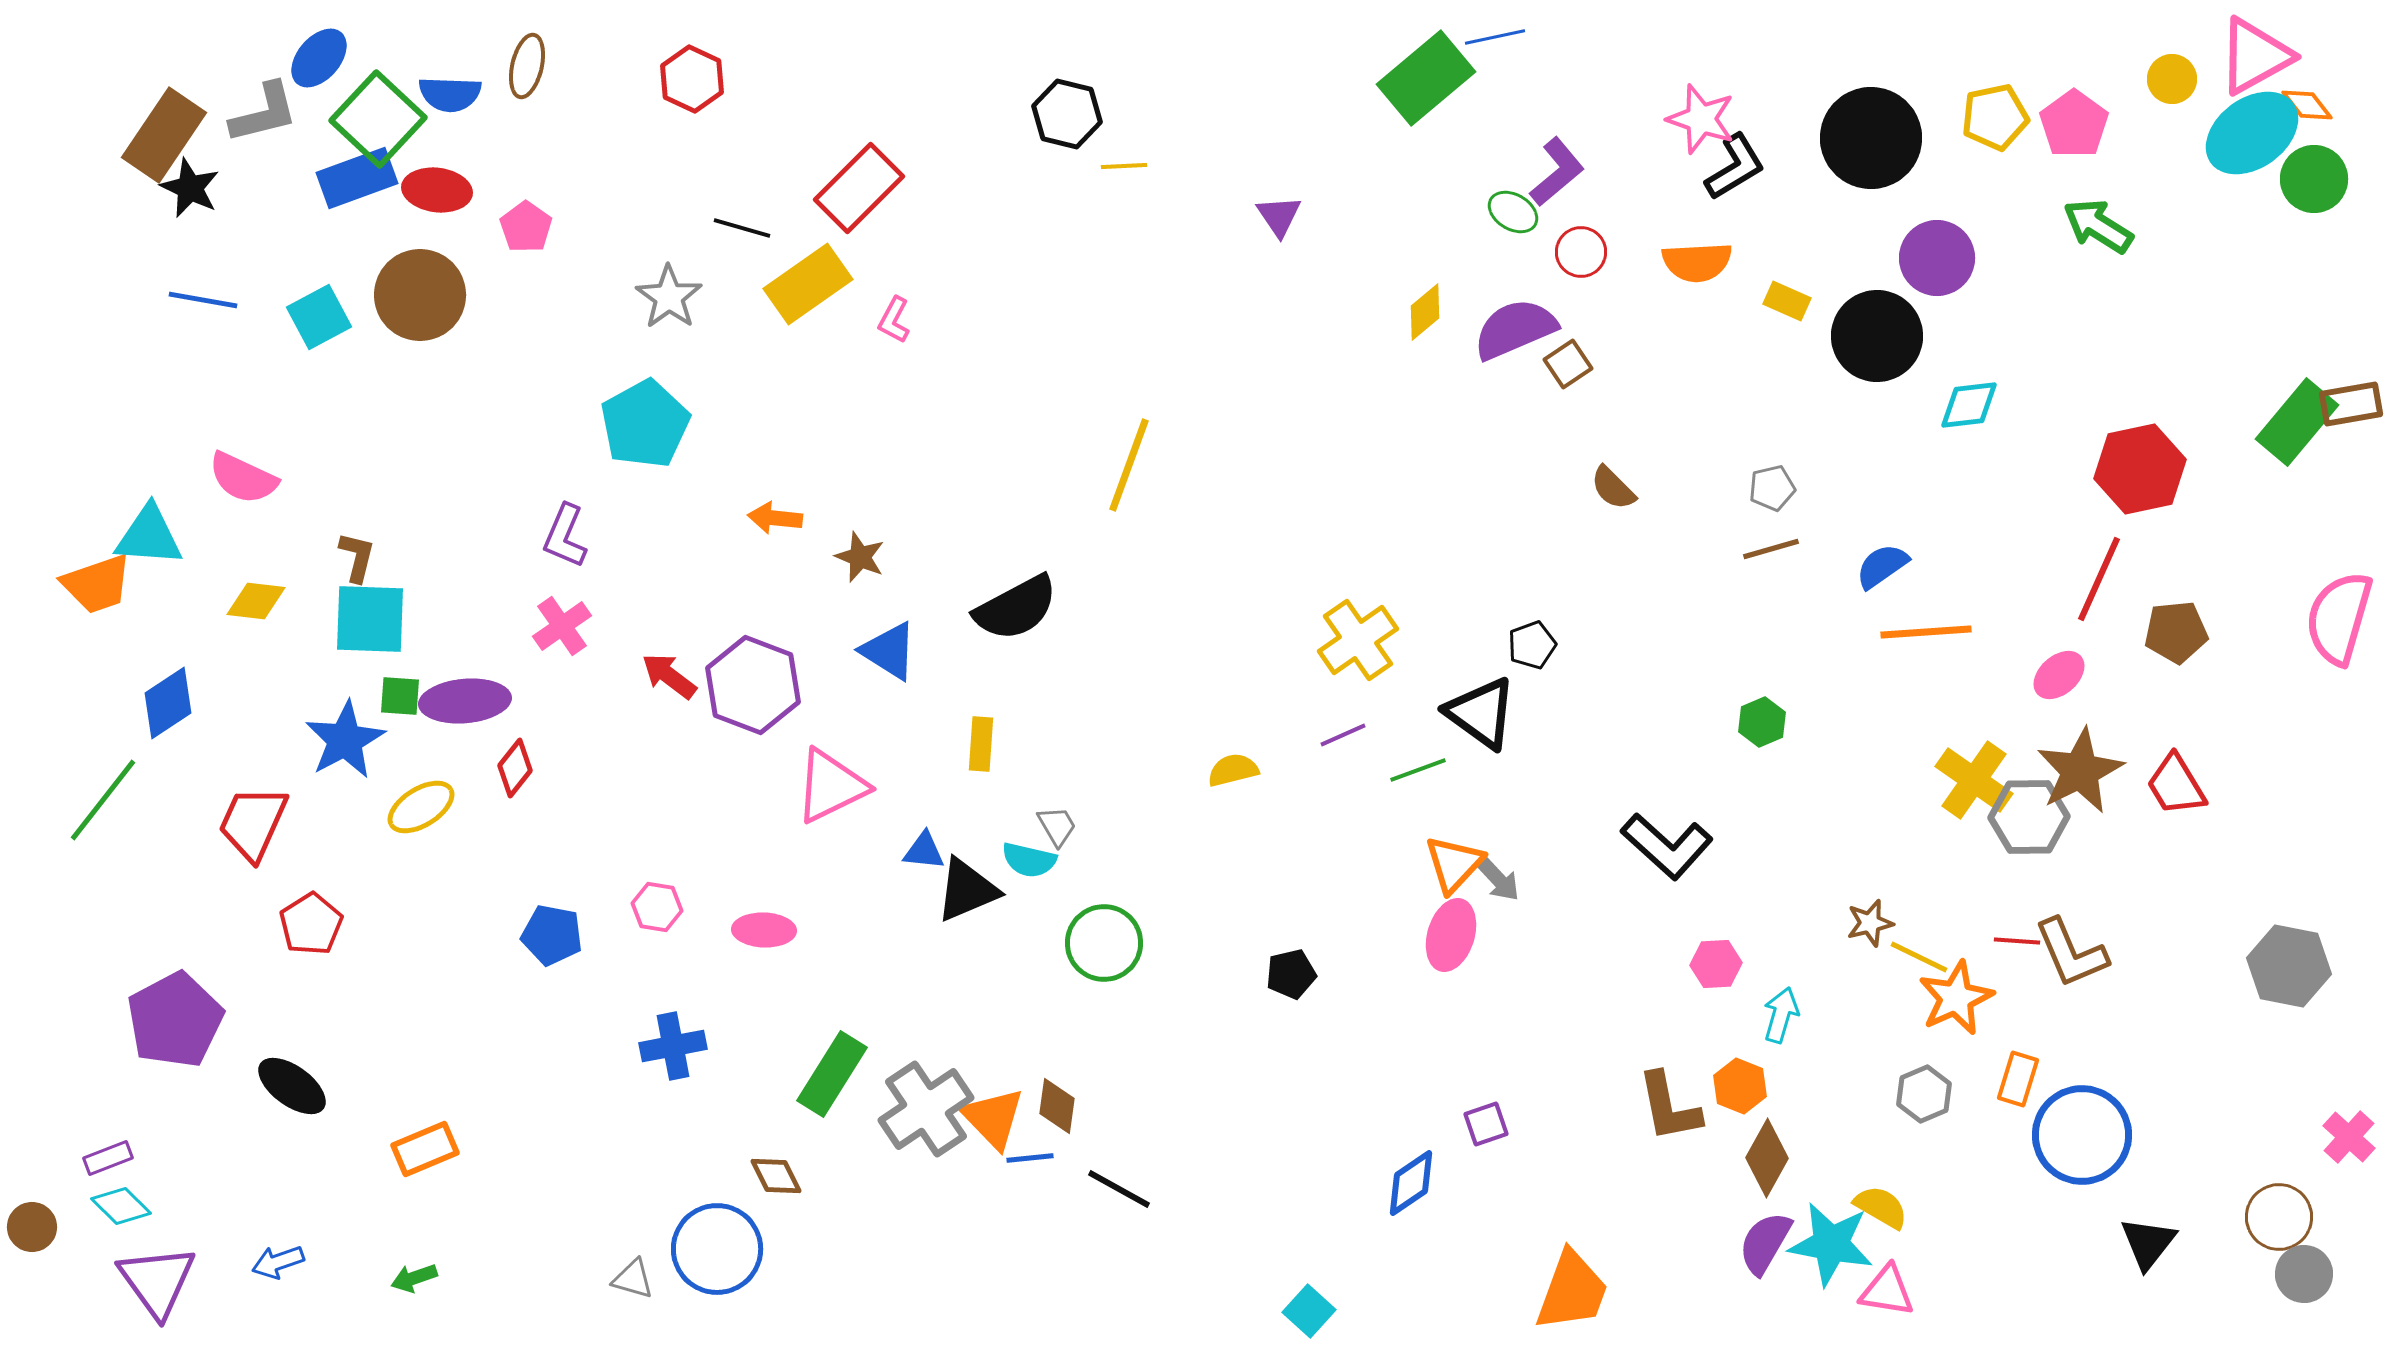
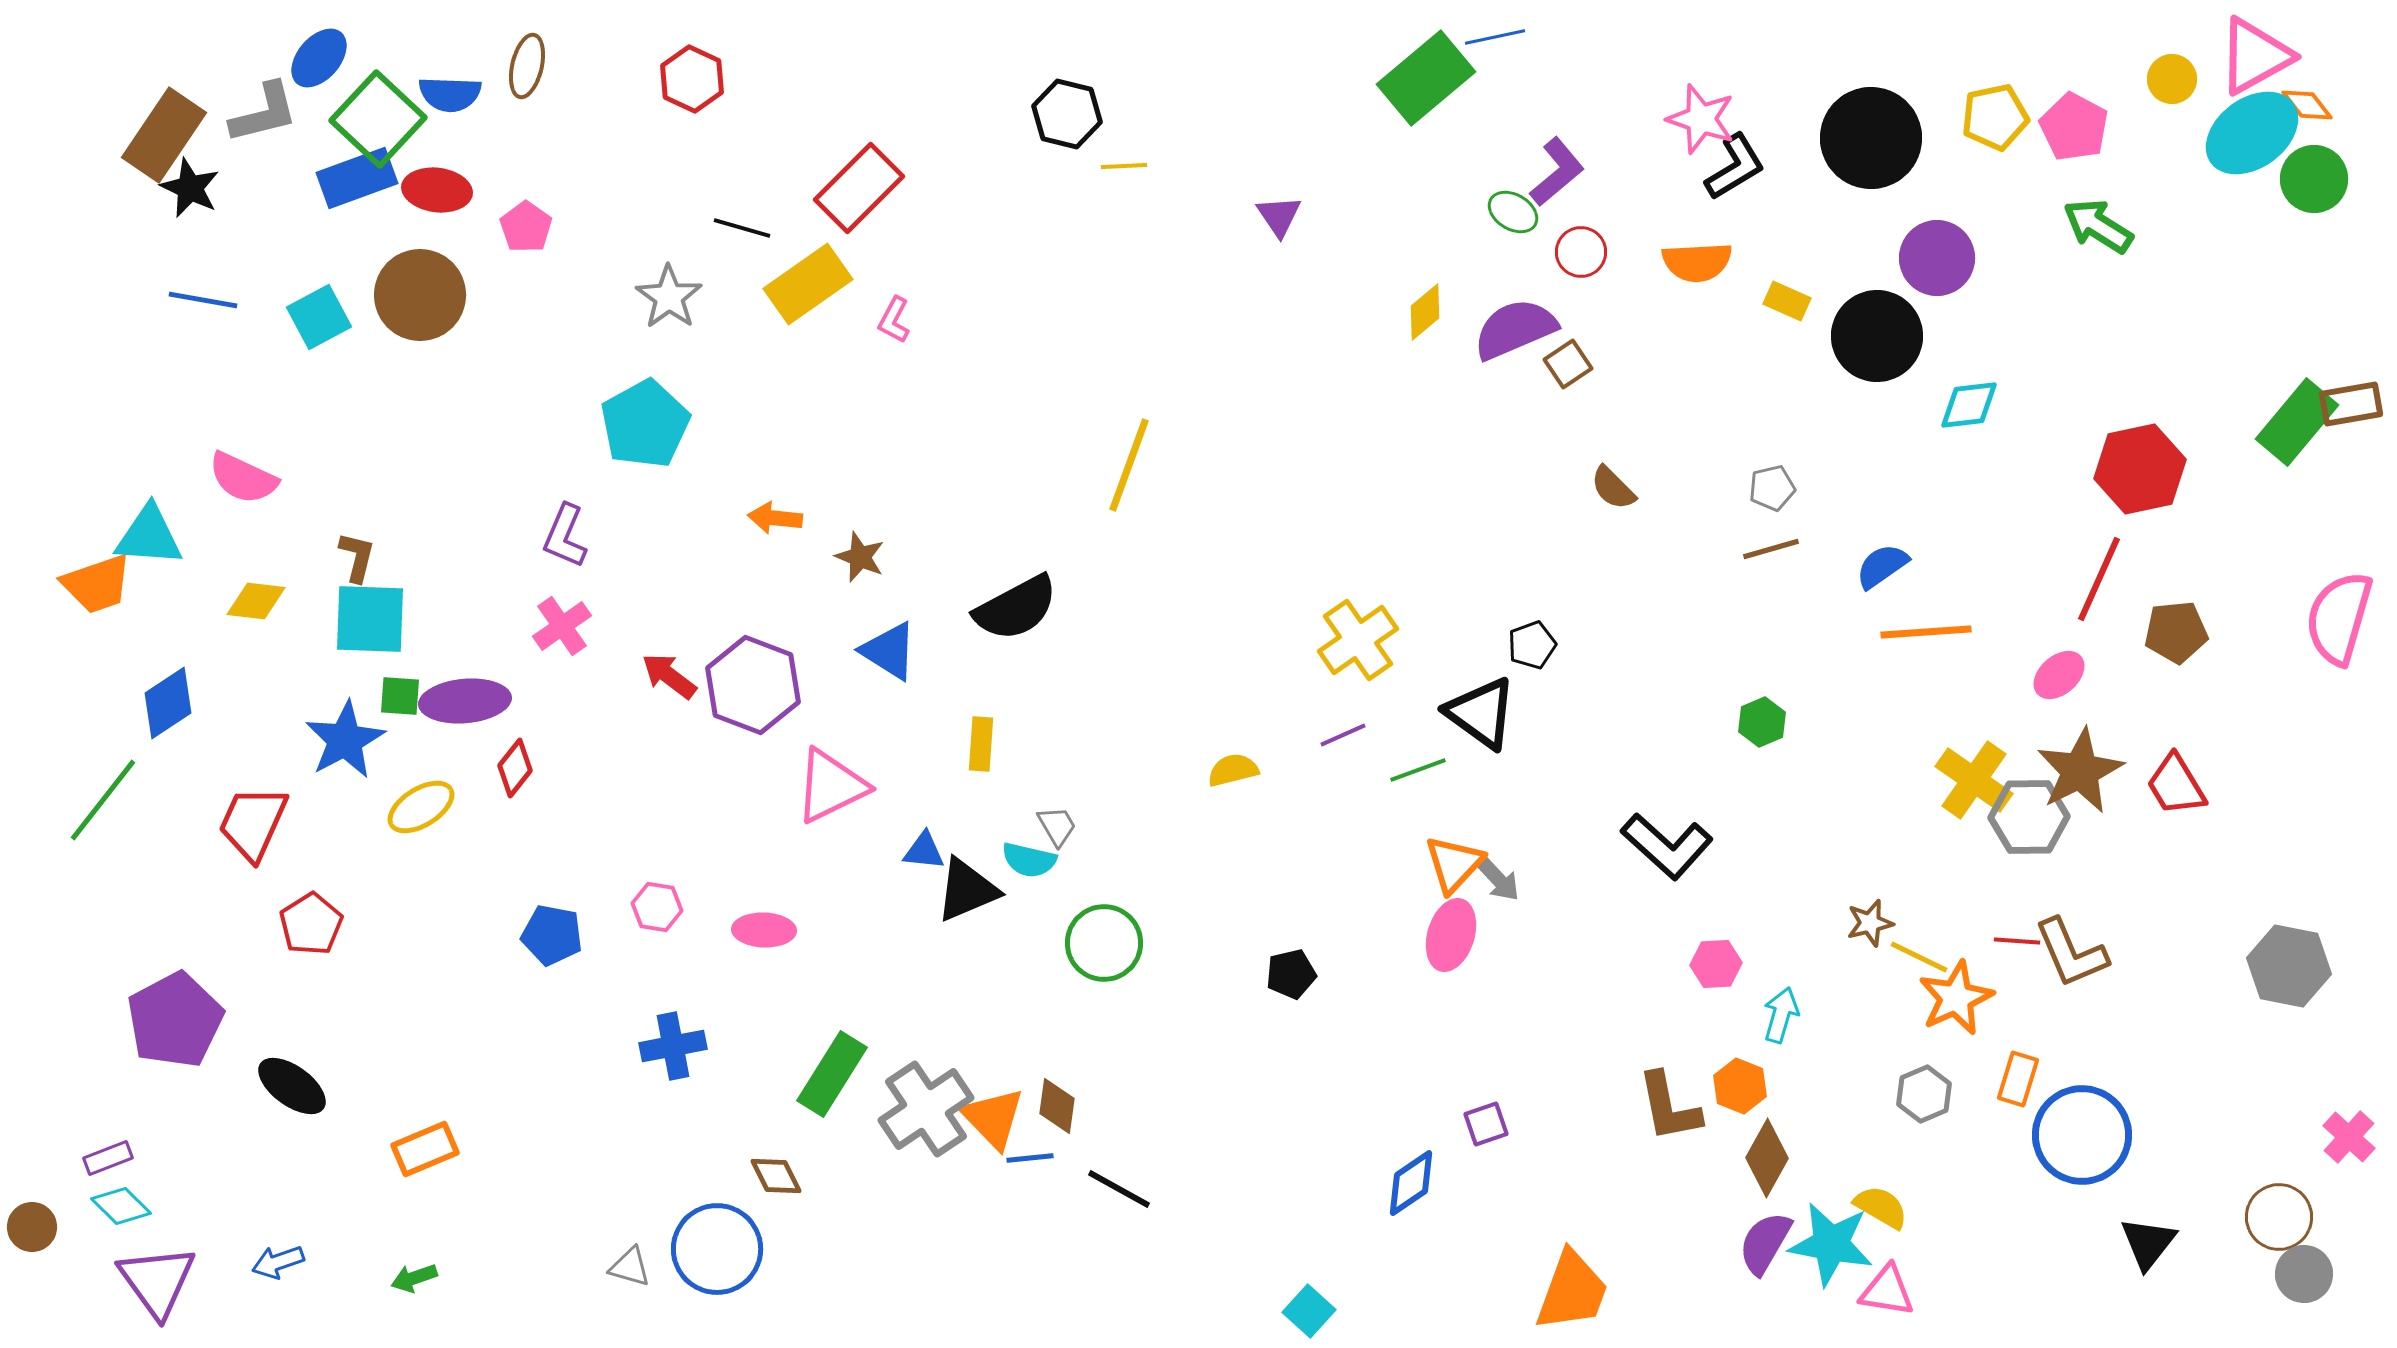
pink pentagon at (2074, 124): moved 3 px down; rotated 8 degrees counterclockwise
gray triangle at (633, 1279): moved 3 px left, 12 px up
